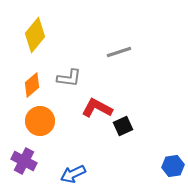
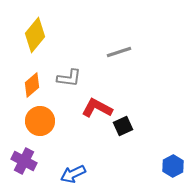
blue hexagon: rotated 20 degrees counterclockwise
